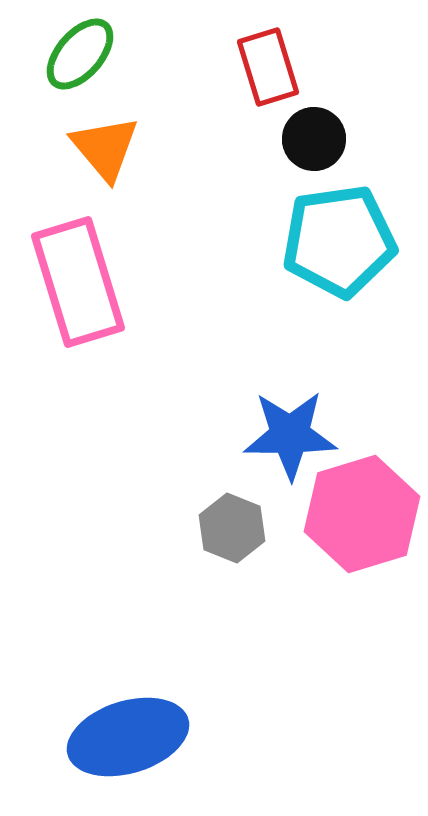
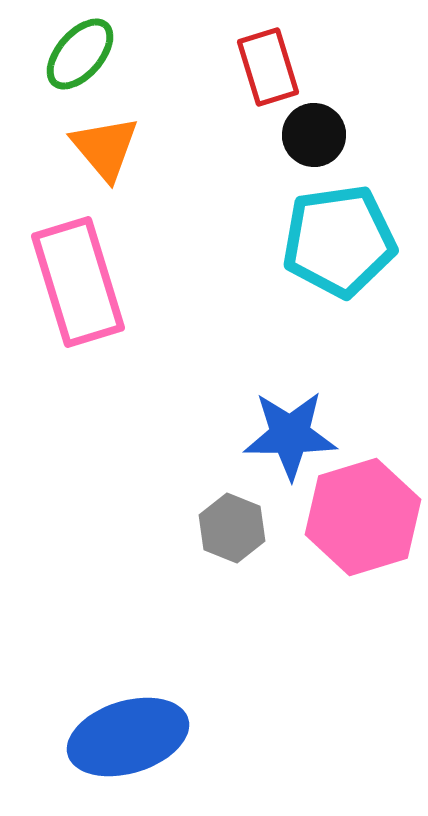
black circle: moved 4 px up
pink hexagon: moved 1 px right, 3 px down
